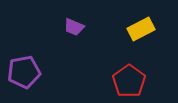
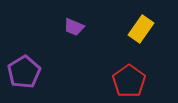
yellow rectangle: rotated 28 degrees counterclockwise
purple pentagon: rotated 20 degrees counterclockwise
